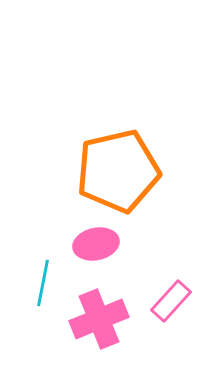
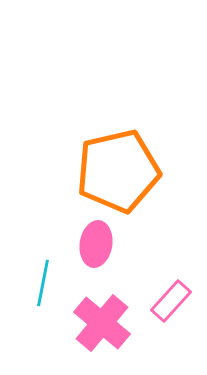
pink ellipse: rotated 69 degrees counterclockwise
pink cross: moved 3 px right, 4 px down; rotated 28 degrees counterclockwise
